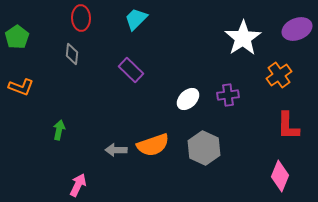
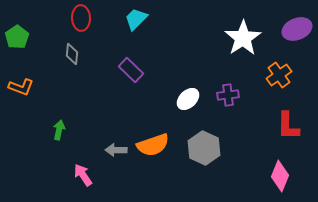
pink arrow: moved 5 px right, 10 px up; rotated 60 degrees counterclockwise
